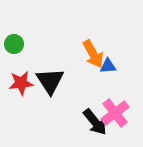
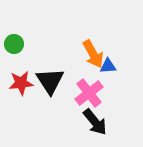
pink cross: moved 26 px left, 20 px up
